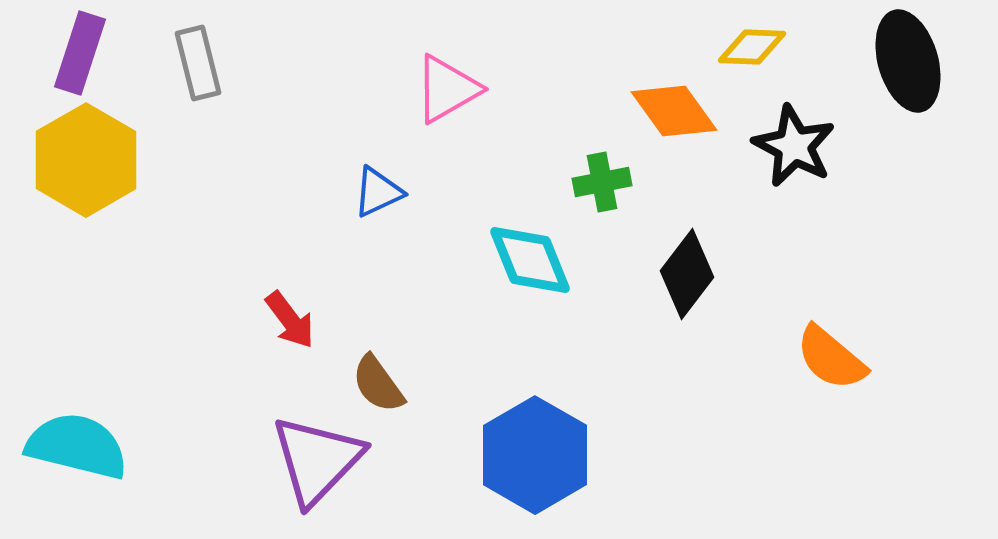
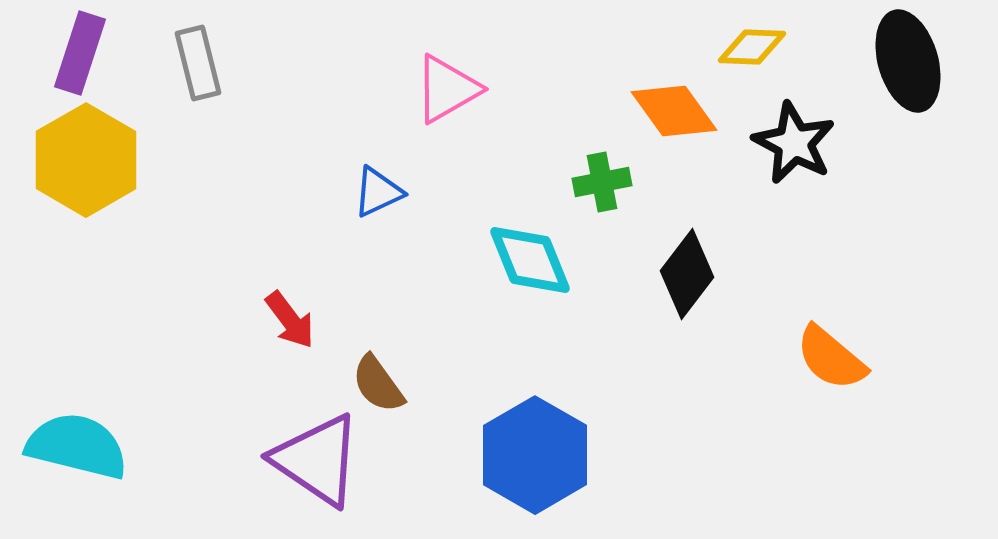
black star: moved 3 px up
purple triangle: rotated 40 degrees counterclockwise
